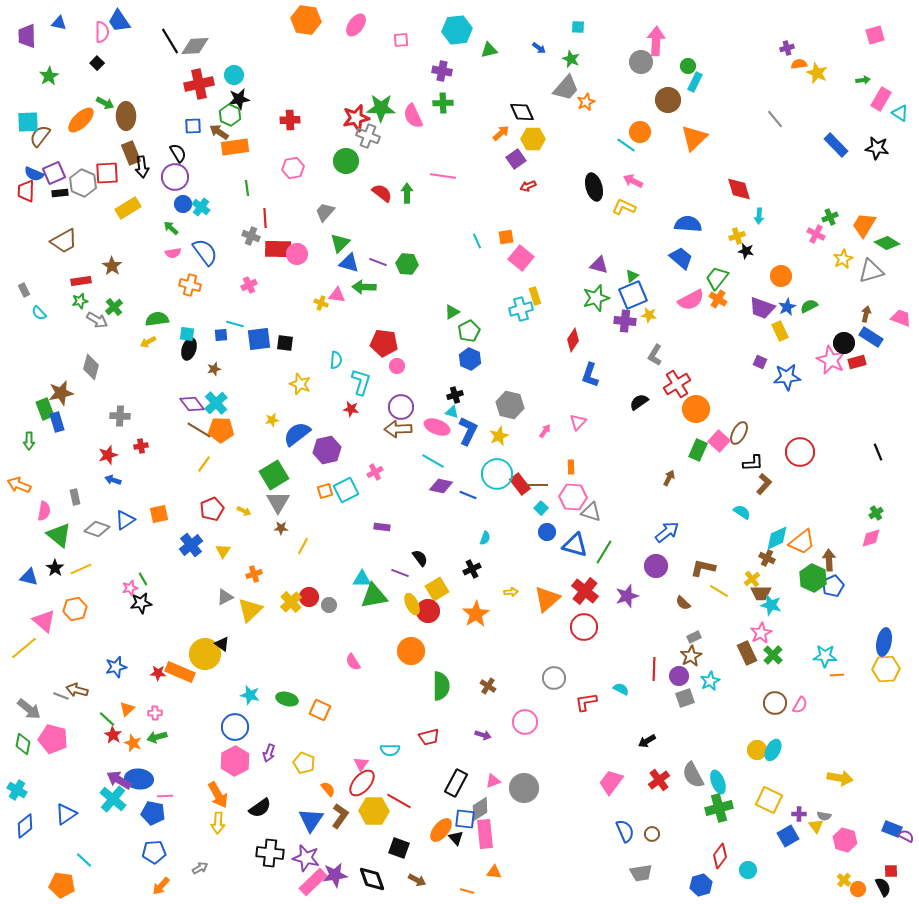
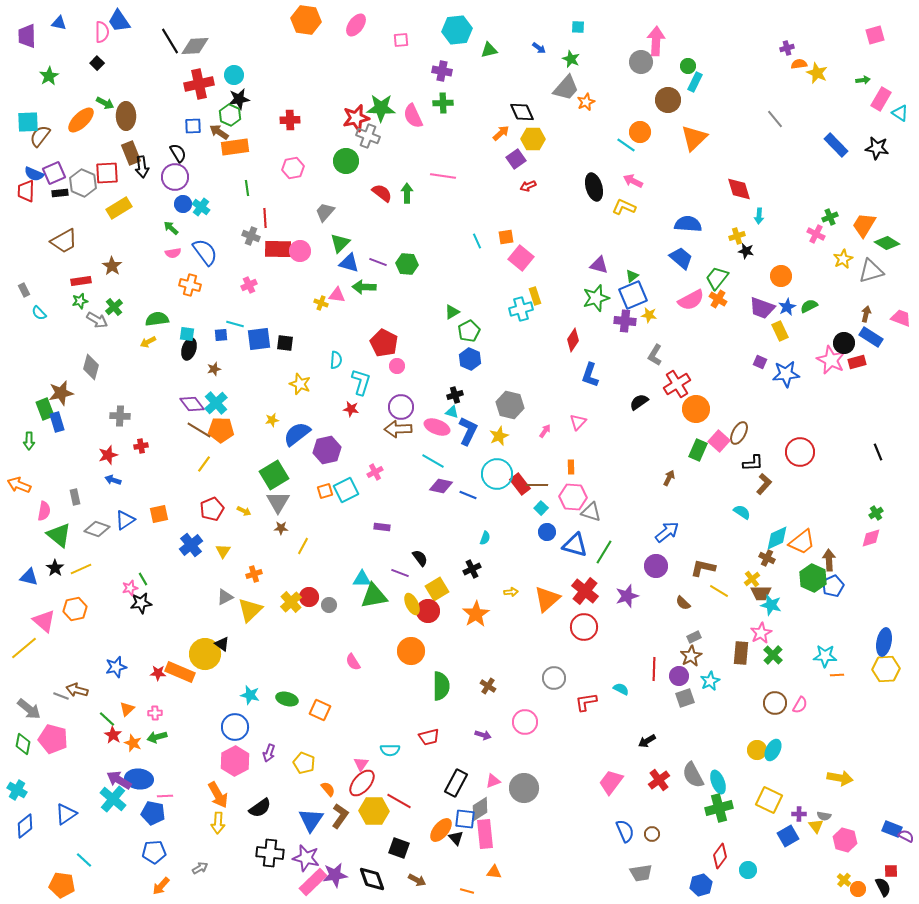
yellow rectangle at (128, 208): moved 9 px left
pink circle at (297, 254): moved 3 px right, 3 px up
red pentagon at (384, 343): rotated 20 degrees clockwise
blue star at (787, 377): moved 1 px left, 3 px up
brown rectangle at (747, 653): moved 6 px left; rotated 30 degrees clockwise
